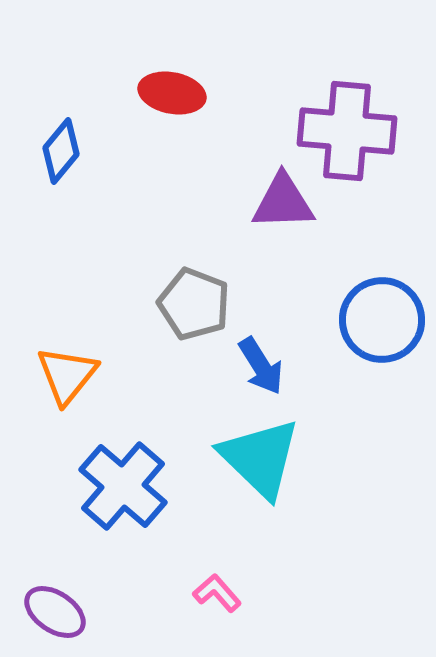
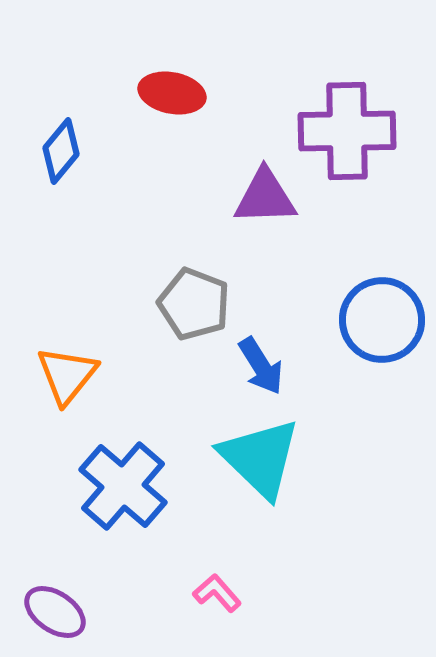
purple cross: rotated 6 degrees counterclockwise
purple triangle: moved 18 px left, 5 px up
